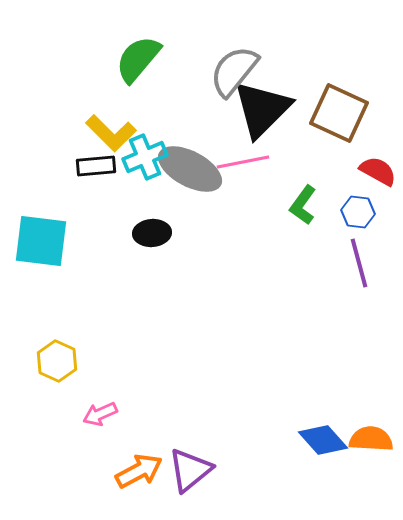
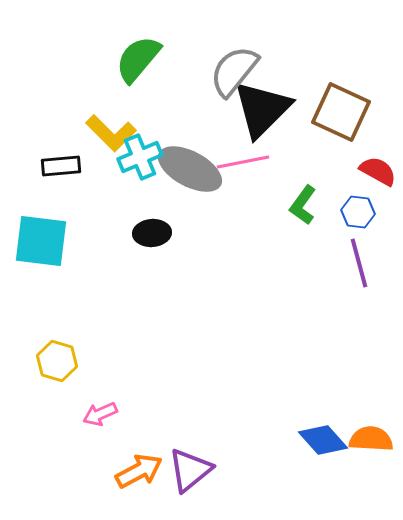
brown square: moved 2 px right, 1 px up
cyan cross: moved 5 px left
black rectangle: moved 35 px left
yellow hexagon: rotated 9 degrees counterclockwise
